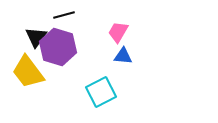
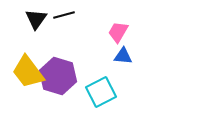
black triangle: moved 18 px up
purple hexagon: moved 29 px down
